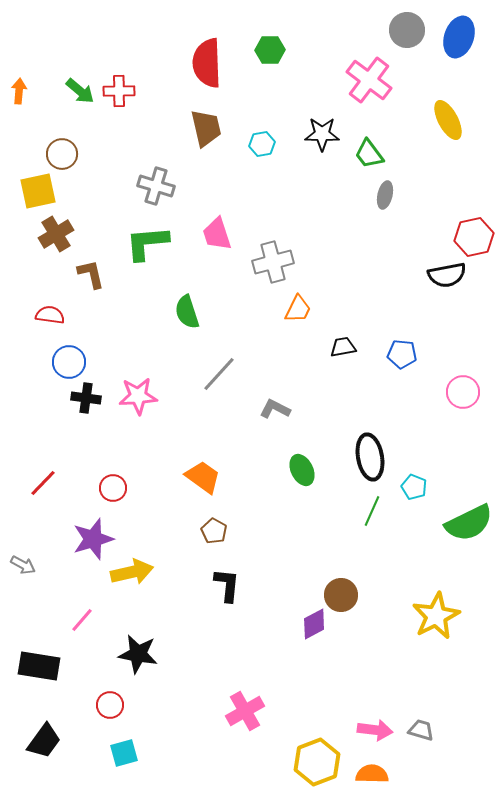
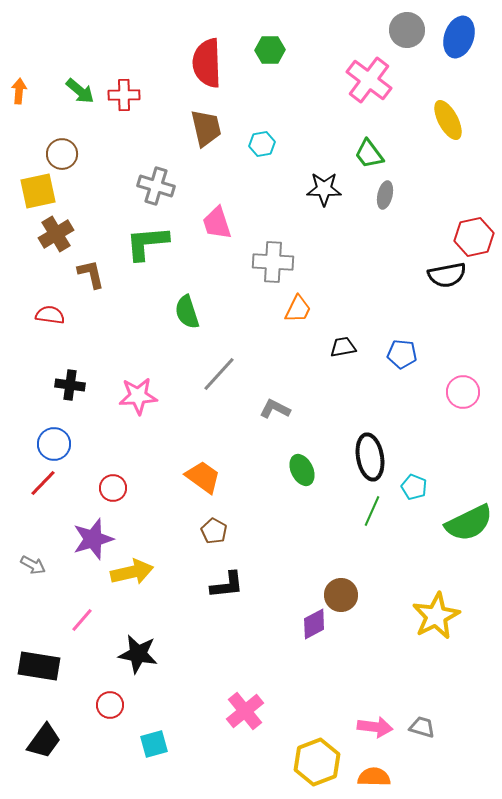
red cross at (119, 91): moved 5 px right, 4 px down
black star at (322, 134): moved 2 px right, 55 px down
pink trapezoid at (217, 234): moved 11 px up
gray cross at (273, 262): rotated 18 degrees clockwise
blue circle at (69, 362): moved 15 px left, 82 px down
black cross at (86, 398): moved 16 px left, 13 px up
gray arrow at (23, 565): moved 10 px right
black L-shape at (227, 585): rotated 78 degrees clockwise
pink cross at (245, 711): rotated 9 degrees counterclockwise
pink arrow at (375, 730): moved 3 px up
gray trapezoid at (421, 730): moved 1 px right, 3 px up
cyan square at (124, 753): moved 30 px right, 9 px up
orange semicircle at (372, 774): moved 2 px right, 3 px down
